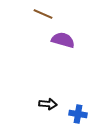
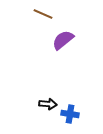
purple semicircle: rotated 55 degrees counterclockwise
blue cross: moved 8 px left
